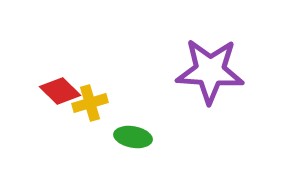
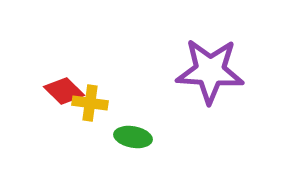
red diamond: moved 4 px right
yellow cross: rotated 24 degrees clockwise
